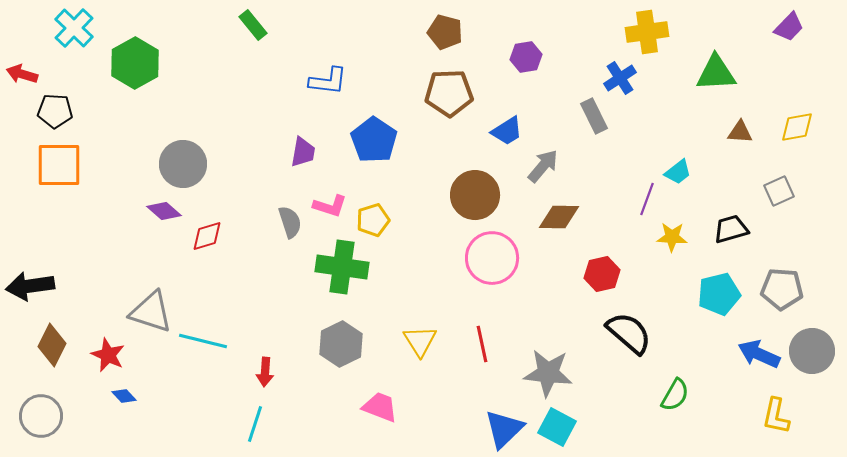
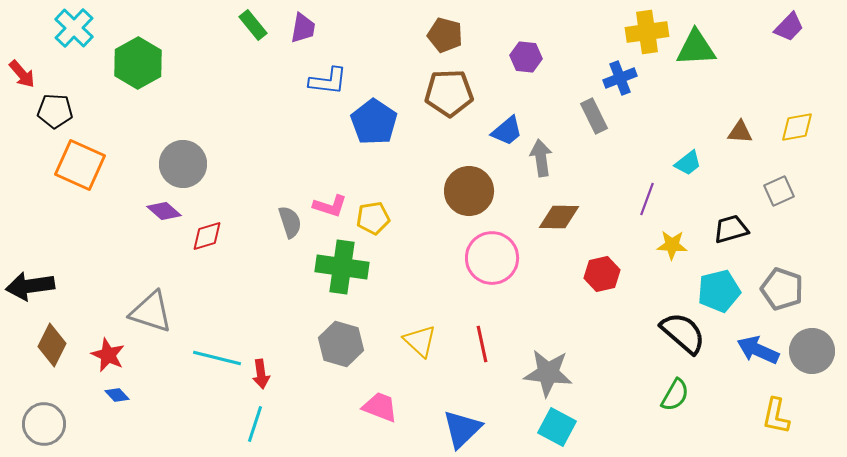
brown pentagon at (445, 32): moved 3 px down
purple hexagon at (526, 57): rotated 16 degrees clockwise
green hexagon at (135, 63): moved 3 px right
green triangle at (716, 73): moved 20 px left, 25 px up
red arrow at (22, 74): rotated 148 degrees counterclockwise
blue cross at (620, 78): rotated 12 degrees clockwise
blue trapezoid at (507, 131): rotated 8 degrees counterclockwise
blue pentagon at (374, 140): moved 18 px up
purple trapezoid at (303, 152): moved 124 px up
orange square at (59, 165): moved 21 px right; rotated 24 degrees clockwise
gray arrow at (543, 166): moved 2 px left, 8 px up; rotated 48 degrees counterclockwise
cyan trapezoid at (678, 172): moved 10 px right, 9 px up
brown circle at (475, 195): moved 6 px left, 4 px up
yellow pentagon at (373, 220): moved 2 px up; rotated 8 degrees clockwise
yellow star at (672, 237): moved 8 px down
gray pentagon at (782, 289): rotated 15 degrees clockwise
cyan pentagon at (719, 294): moved 3 px up
black semicircle at (629, 333): moved 54 px right
cyan line at (203, 341): moved 14 px right, 17 px down
yellow triangle at (420, 341): rotated 15 degrees counterclockwise
gray hexagon at (341, 344): rotated 18 degrees counterclockwise
blue arrow at (759, 354): moved 1 px left, 4 px up
red arrow at (265, 372): moved 4 px left, 2 px down; rotated 12 degrees counterclockwise
blue diamond at (124, 396): moved 7 px left, 1 px up
gray circle at (41, 416): moved 3 px right, 8 px down
blue triangle at (504, 429): moved 42 px left
